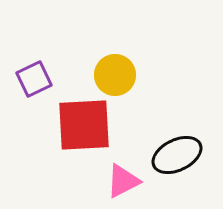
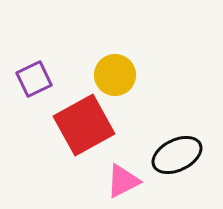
red square: rotated 26 degrees counterclockwise
